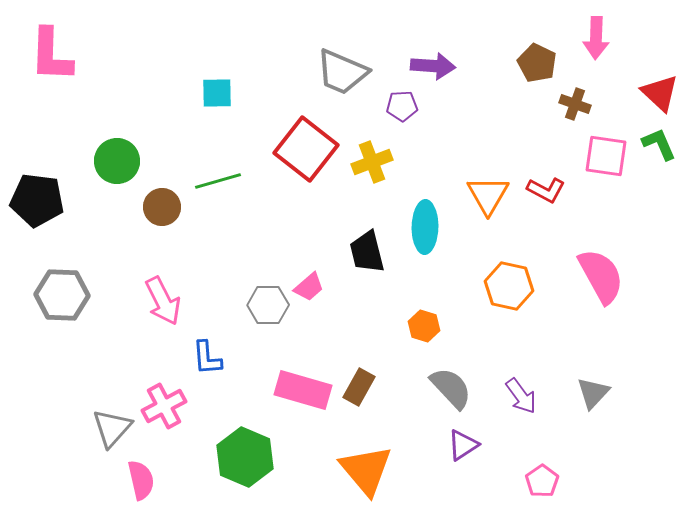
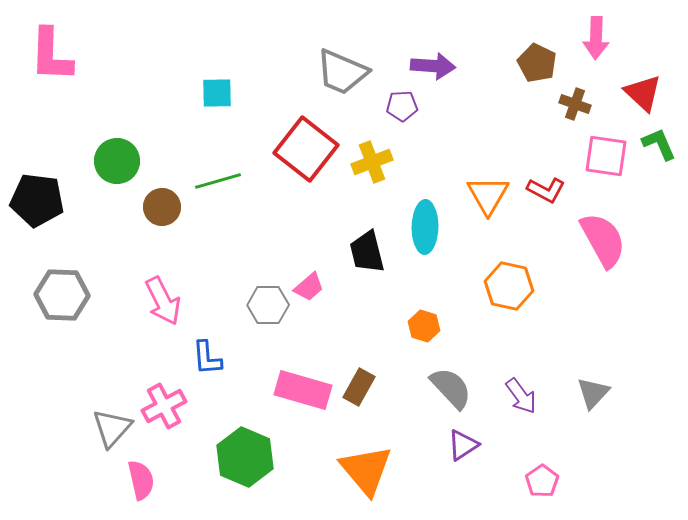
red triangle at (660, 93): moved 17 px left
pink semicircle at (601, 276): moved 2 px right, 36 px up
